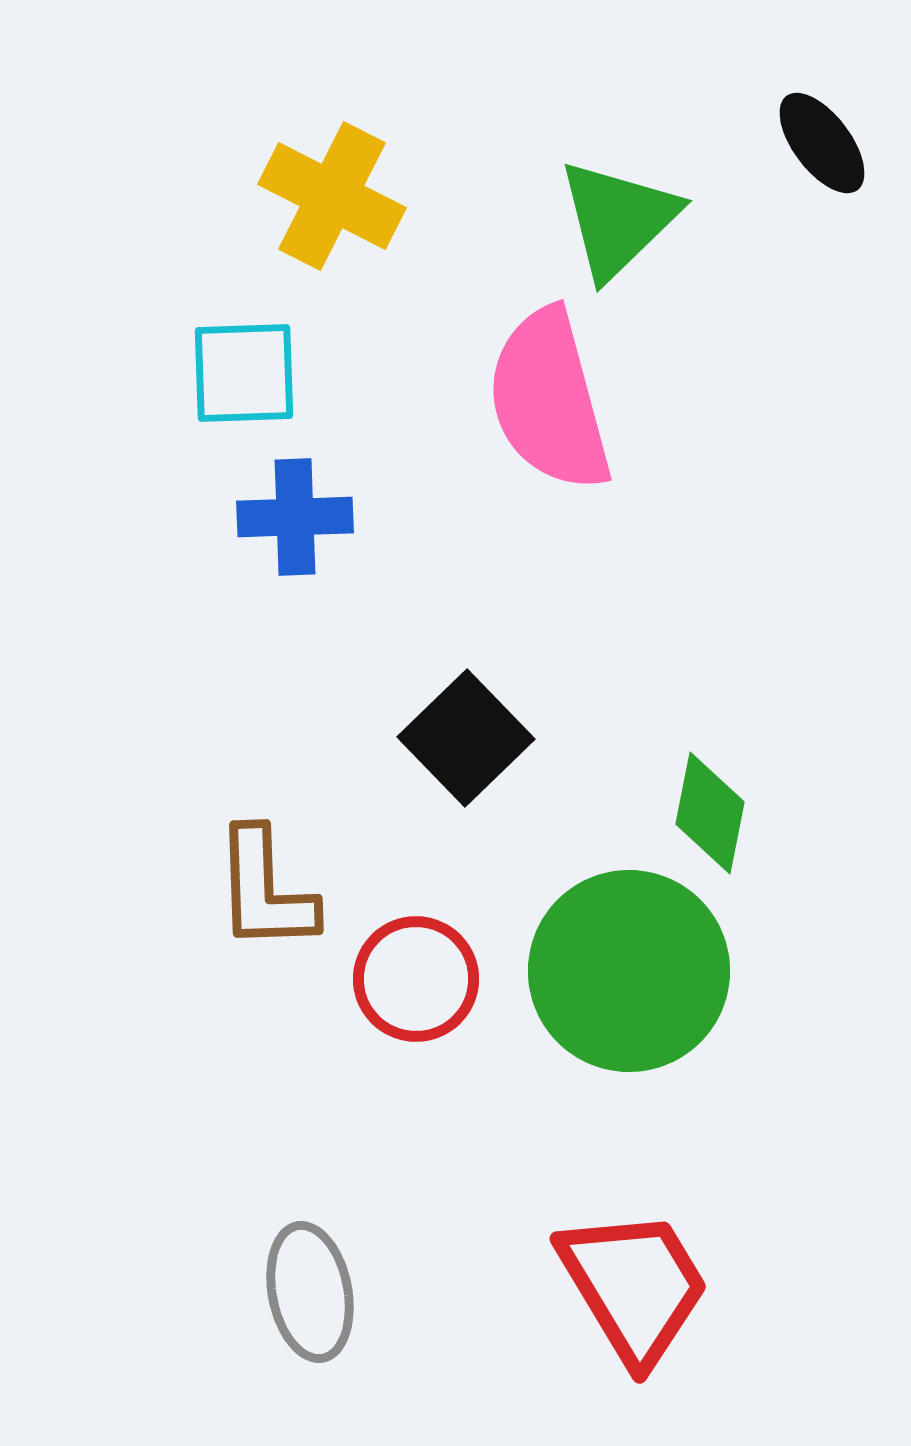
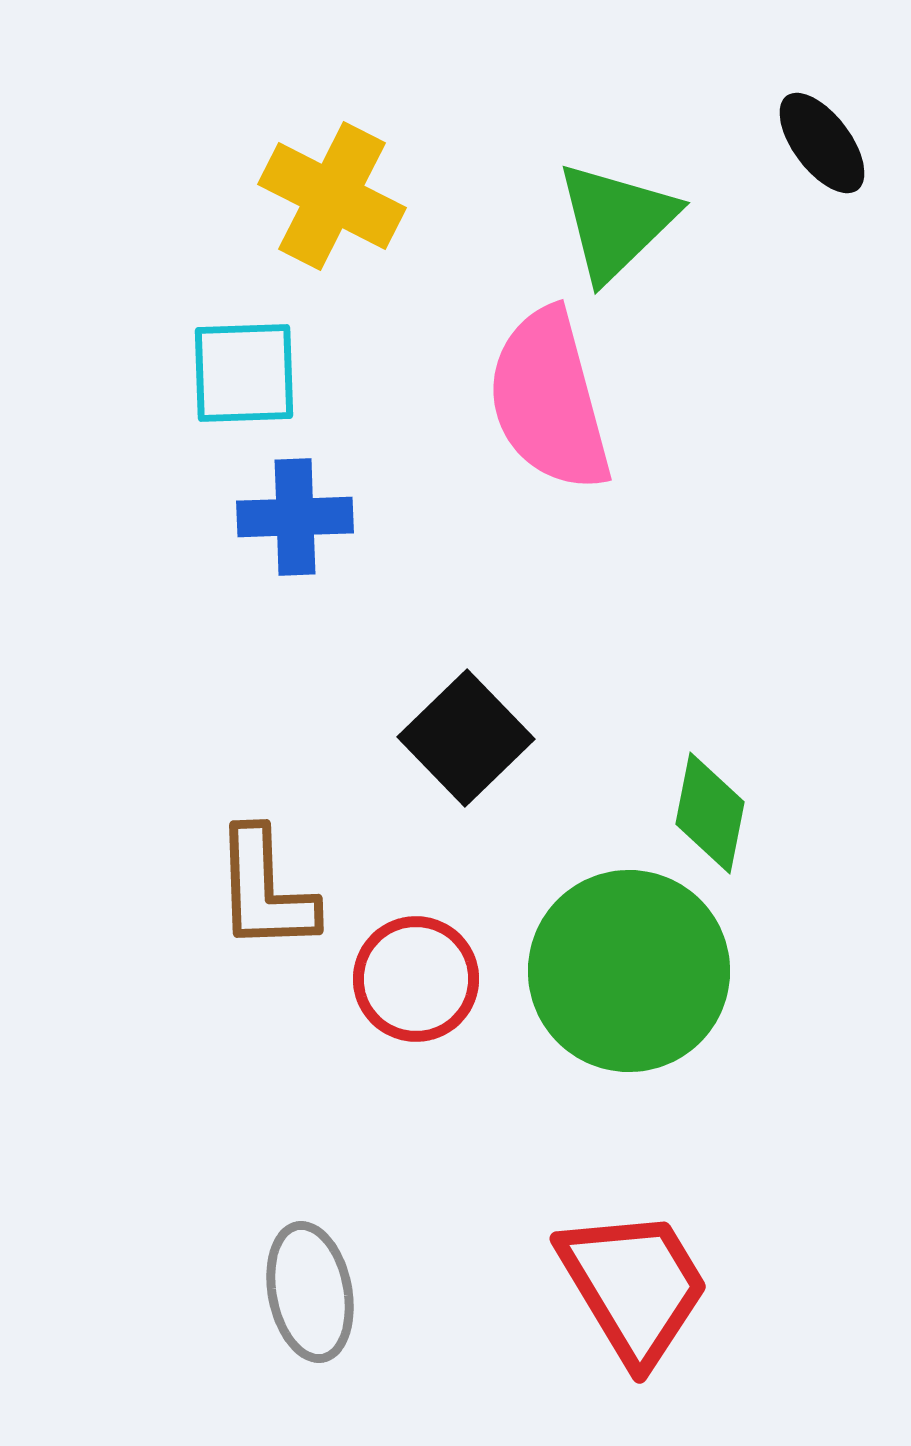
green triangle: moved 2 px left, 2 px down
